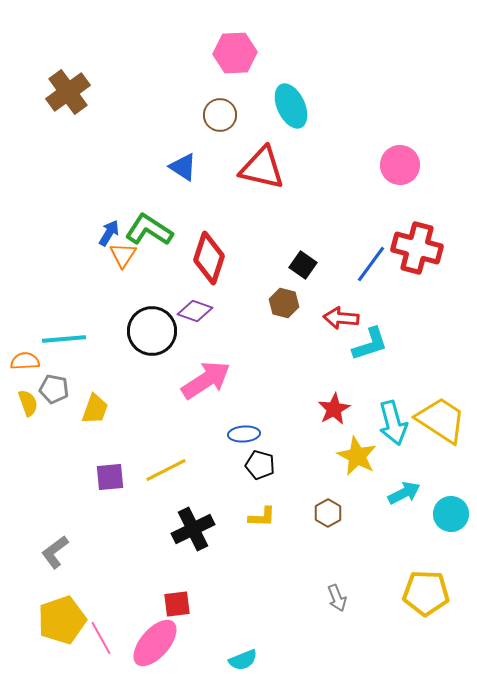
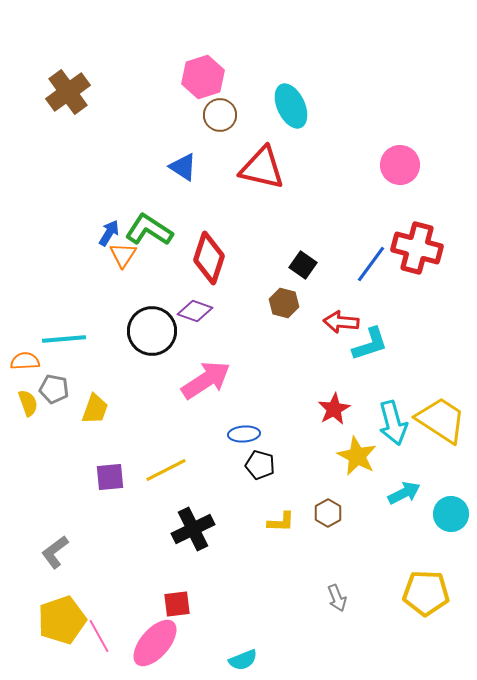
pink hexagon at (235, 53): moved 32 px left, 24 px down; rotated 15 degrees counterclockwise
red arrow at (341, 318): moved 4 px down
yellow L-shape at (262, 517): moved 19 px right, 5 px down
pink line at (101, 638): moved 2 px left, 2 px up
